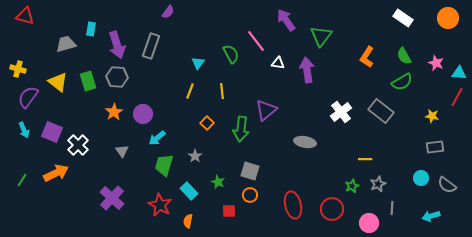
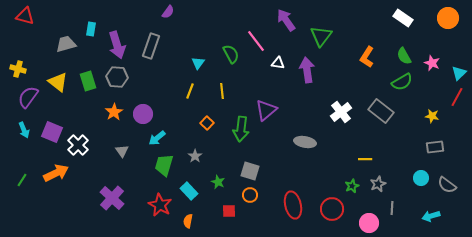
pink star at (436, 63): moved 4 px left
cyan triangle at (459, 73): rotated 49 degrees counterclockwise
